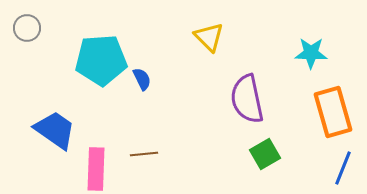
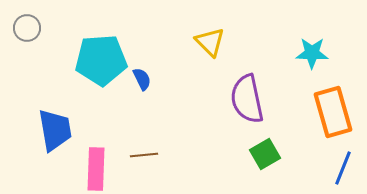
yellow triangle: moved 1 px right, 5 px down
cyan star: moved 1 px right
blue trapezoid: rotated 45 degrees clockwise
brown line: moved 1 px down
